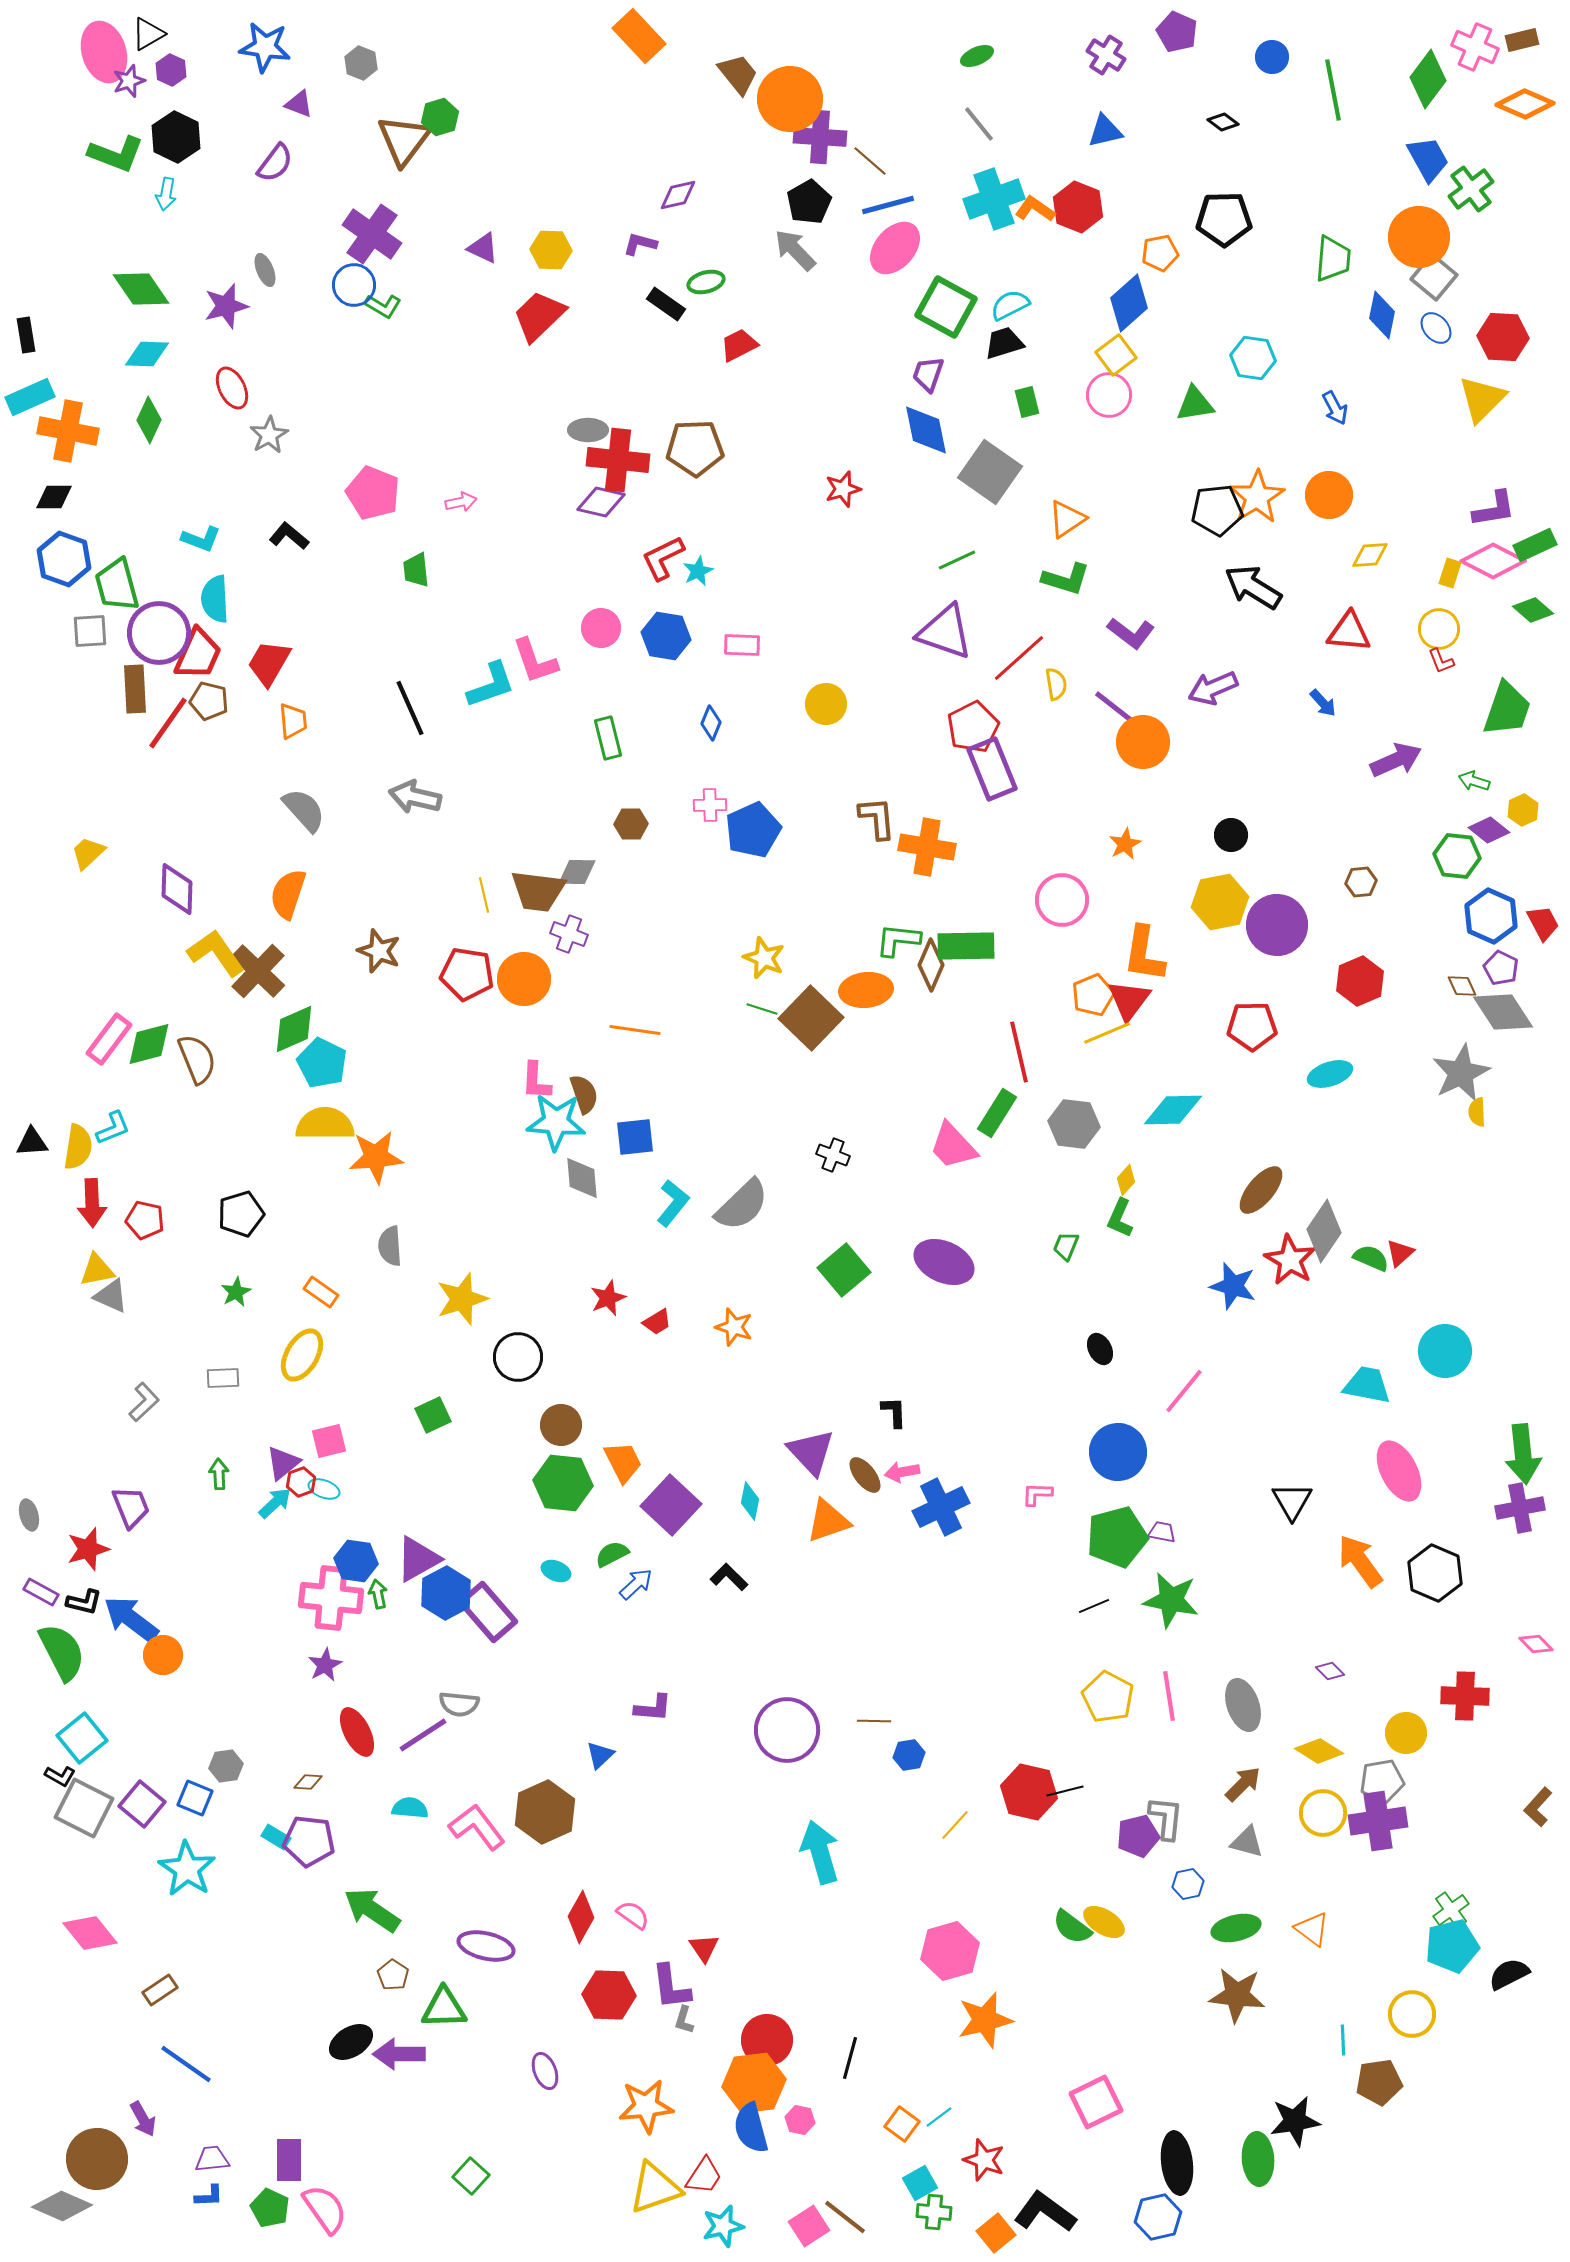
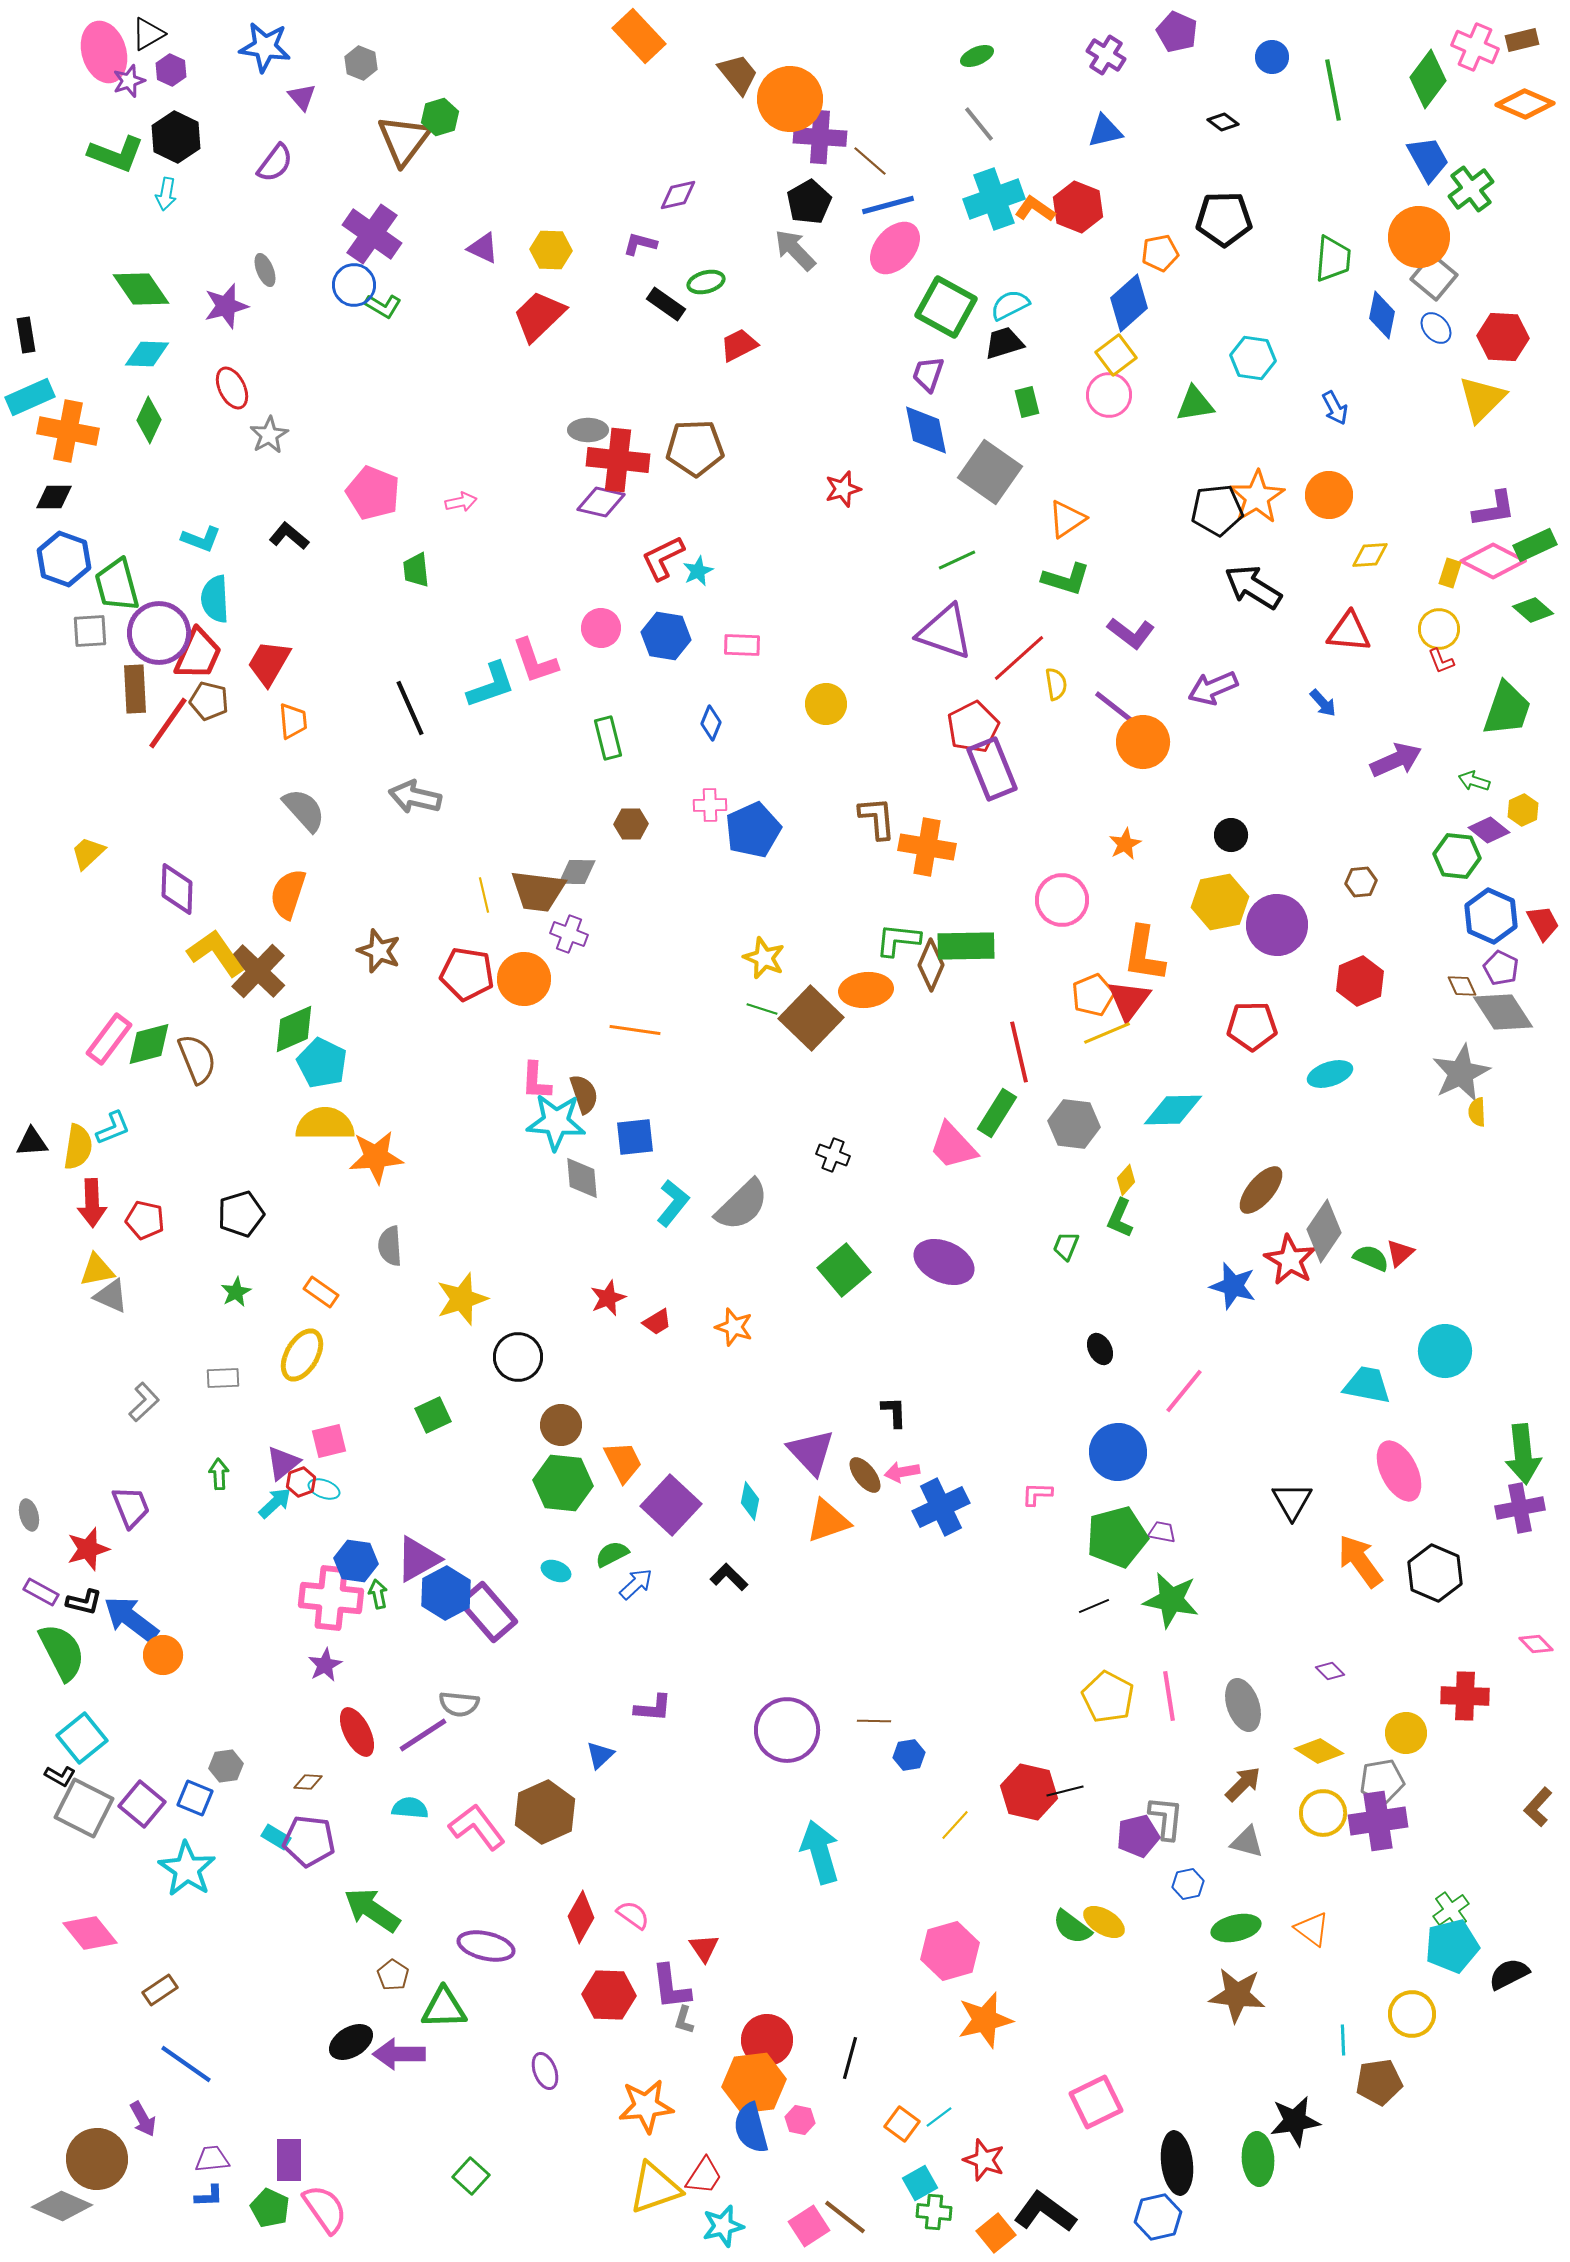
purple triangle at (299, 104): moved 3 px right, 7 px up; rotated 28 degrees clockwise
